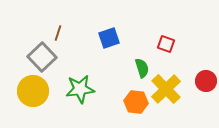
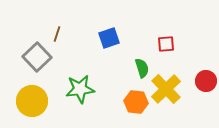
brown line: moved 1 px left, 1 px down
red square: rotated 24 degrees counterclockwise
gray square: moved 5 px left
yellow circle: moved 1 px left, 10 px down
